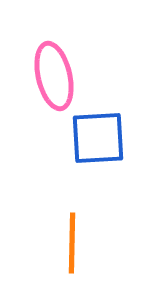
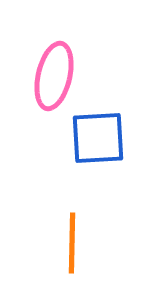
pink ellipse: rotated 26 degrees clockwise
